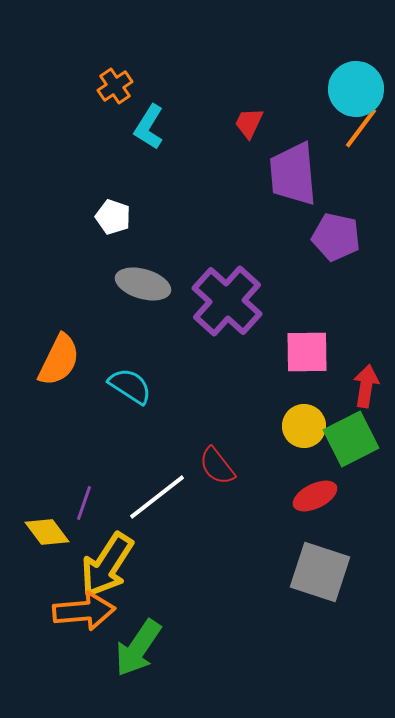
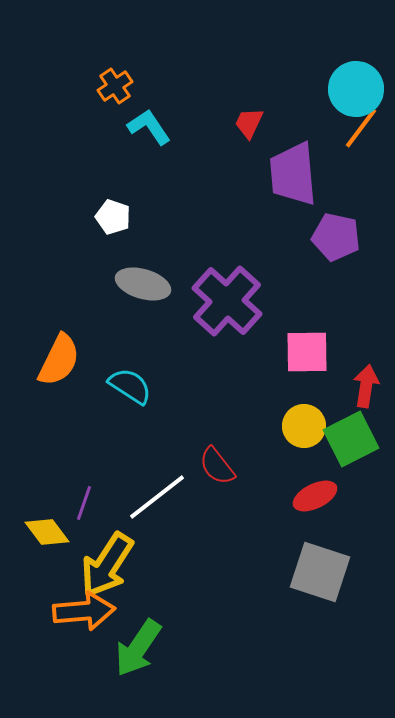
cyan L-shape: rotated 114 degrees clockwise
